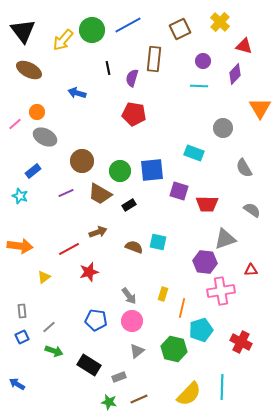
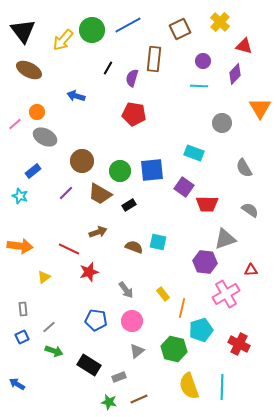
black line at (108, 68): rotated 40 degrees clockwise
blue arrow at (77, 93): moved 1 px left, 3 px down
gray circle at (223, 128): moved 1 px left, 5 px up
purple square at (179, 191): moved 5 px right, 4 px up; rotated 18 degrees clockwise
purple line at (66, 193): rotated 21 degrees counterclockwise
gray semicircle at (252, 210): moved 2 px left
red line at (69, 249): rotated 55 degrees clockwise
pink cross at (221, 291): moved 5 px right, 3 px down; rotated 20 degrees counterclockwise
yellow rectangle at (163, 294): rotated 56 degrees counterclockwise
gray arrow at (129, 296): moved 3 px left, 6 px up
gray rectangle at (22, 311): moved 1 px right, 2 px up
red cross at (241, 342): moved 2 px left, 2 px down
yellow semicircle at (189, 394): moved 8 px up; rotated 116 degrees clockwise
